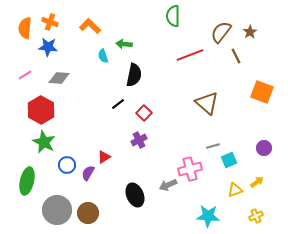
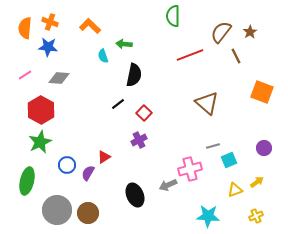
green star: moved 4 px left; rotated 20 degrees clockwise
